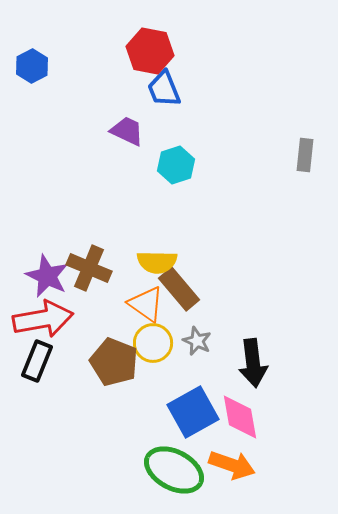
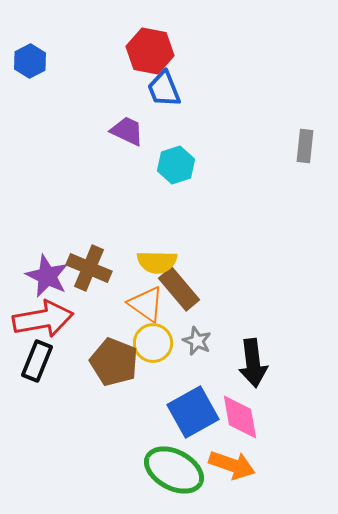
blue hexagon: moved 2 px left, 5 px up
gray rectangle: moved 9 px up
